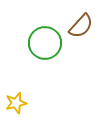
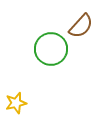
green circle: moved 6 px right, 6 px down
